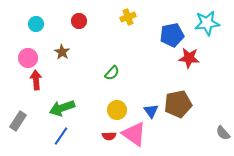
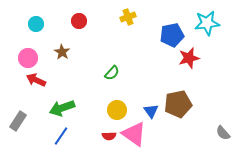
red star: rotated 20 degrees counterclockwise
red arrow: rotated 60 degrees counterclockwise
